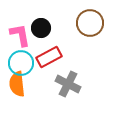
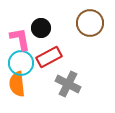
pink L-shape: moved 4 px down
